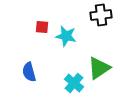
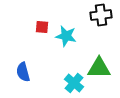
green triangle: rotated 35 degrees clockwise
blue semicircle: moved 6 px left
